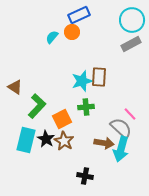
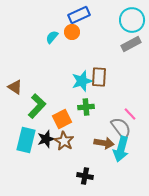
gray semicircle: rotated 10 degrees clockwise
black star: rotated 24 degrees clockwise
